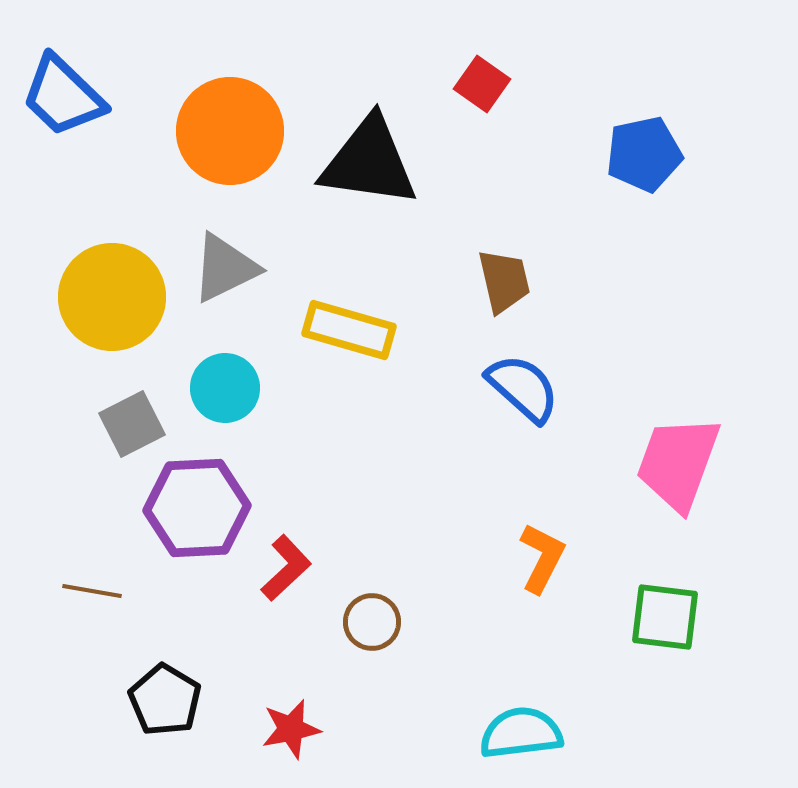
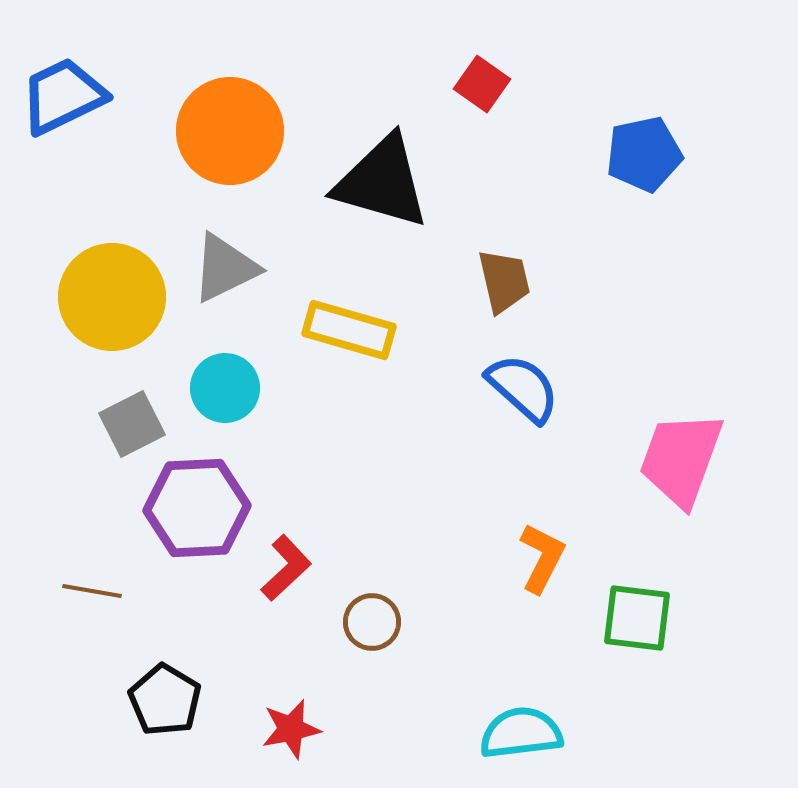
blue trapezoid: rotated 110 degrees clockwise
black triangle: moved 13 px right, 20 px down; rotated 8 degrees clockwise
pink trapezoid: moved 3 px right, 4 px up
green square: moved 28 px left, 1 px down
